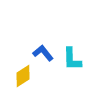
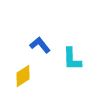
blue L-shape: moved 3 px left, 8 px up
